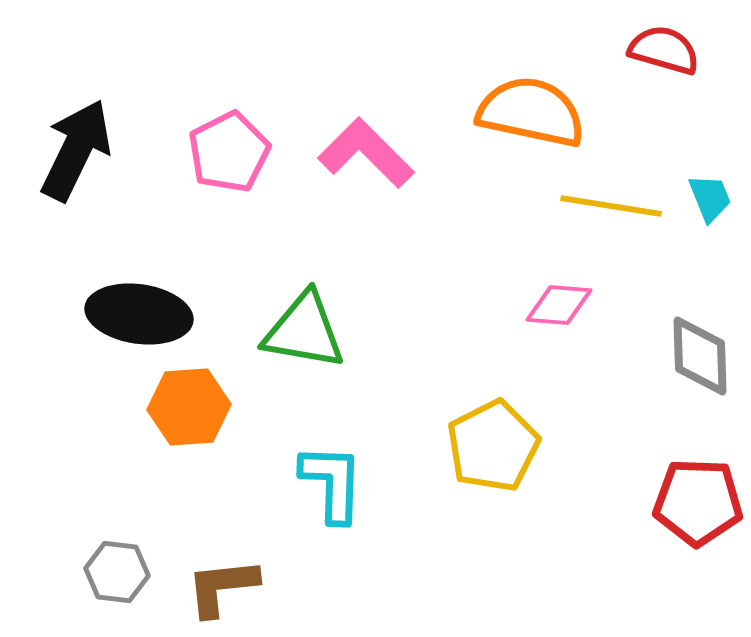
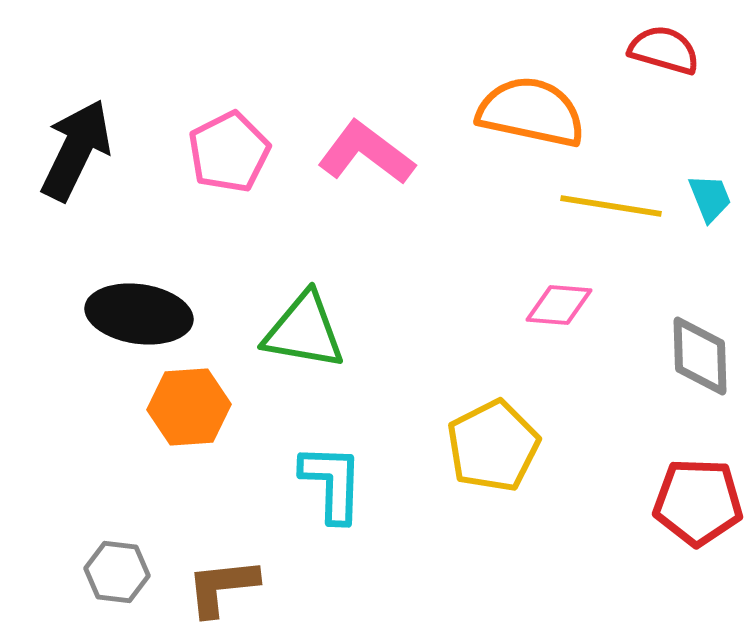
pink L-shape: rotated 8 degrees counterclockwise
